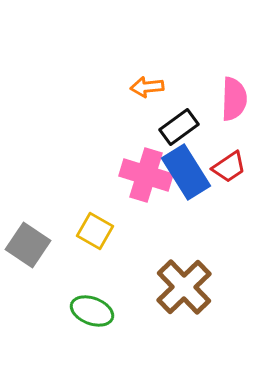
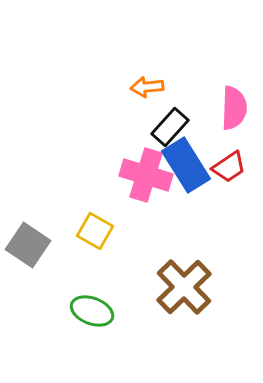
pink semicircle: moved 9 px down
black rectangle: moved 9 px left; rotated 12 degrees counterclockwise
blue rectangle: moved 7 px up
